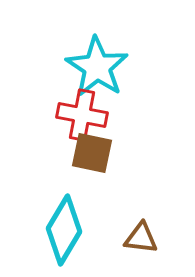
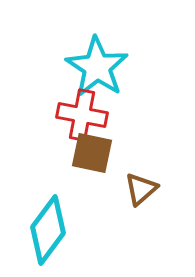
cyan diamond: moved 16 px left; rotated 6 degrees clockwise
brown triangle: moved 49 px up; rotated 48 degrees counterclockwise
